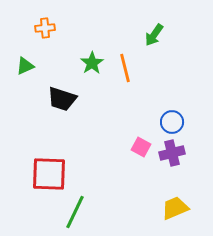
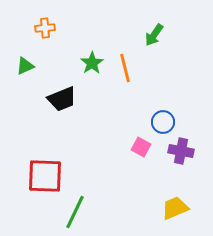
black trapezoid: rotated 40 degrees counterclockwise
blue circle: moved 9 px left
purple cross: moved 9 px right, 2 px up; rotated 25 degrees clockwise
red square: moved 4 px left, 2 px down
